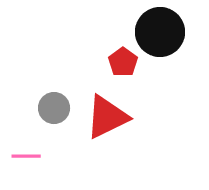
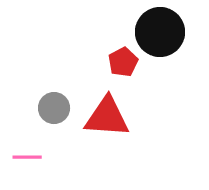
red pentagon: rotated 8 degrees clockwise
red triangle: rotated 30 degrees clockwise
pink line: moved 1 px right, 1 px down
